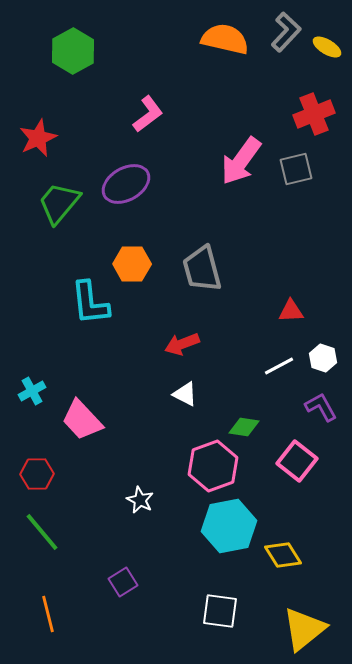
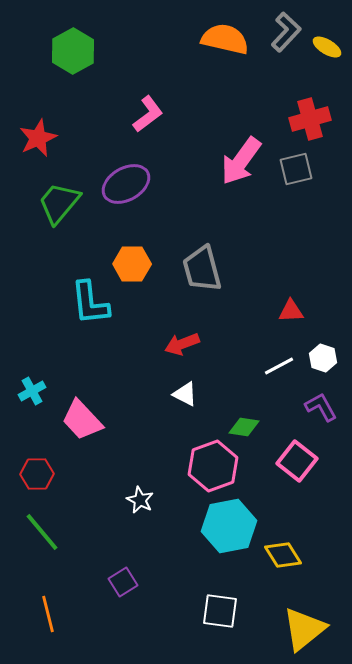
red cross: moved 4 px left, 5 px down; rotated 6 degrees clockwise
